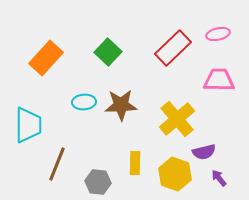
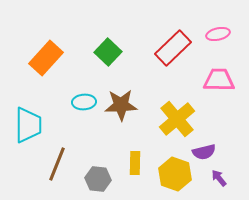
gray hexagon: moved 3 px up
